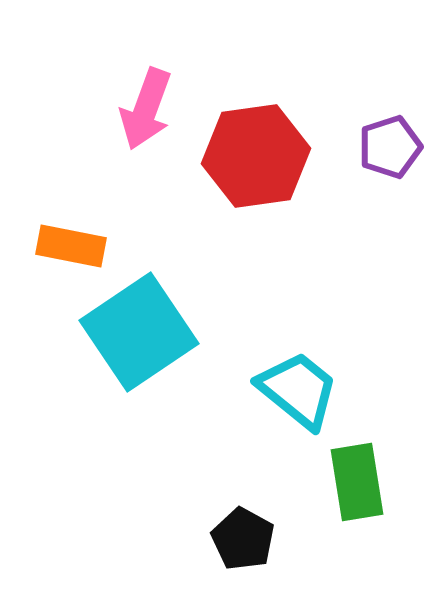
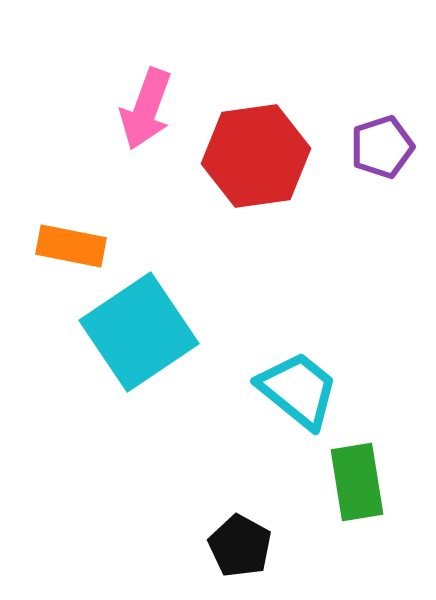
purple pentagon: moved 8 px left
black pentagon: moved 3 px left, 7 px down
